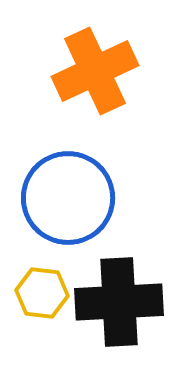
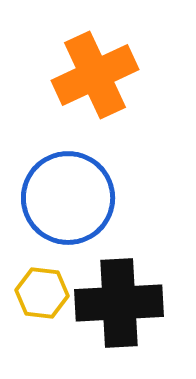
orange cross: moved 4 px down
black cross: moved 1 px down
